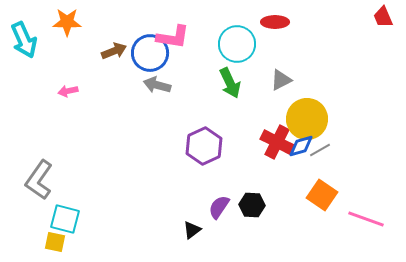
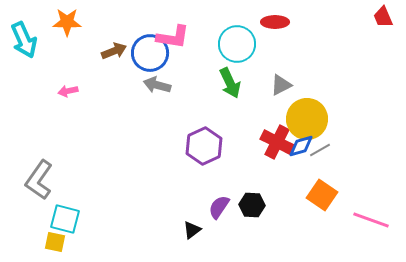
gray triangle: moved 5 px down
pink line: moved 5 px right, 1 px down
